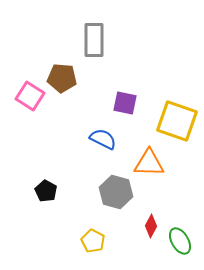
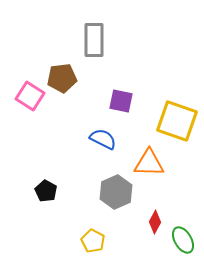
brown pentagon: rotated 12 degrees counterclockwise
purple square: moved 4 px left, 2 px up
gray hexagon: rotated 20 degrees clockwise
red diamond: moved 4 px right, 4 px up
green ellipse: moved 3 px right, 1 px up
